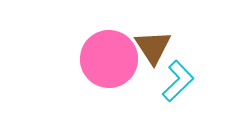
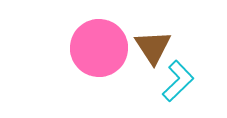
pink circle: moved 10 px left, 11 px up
